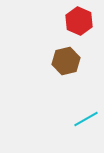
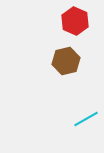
red hexagon: moved 4 px left
